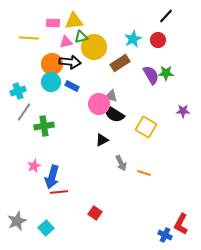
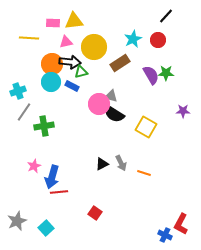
green triangle: moved 35 px down
black triangle: moved 24 px down
